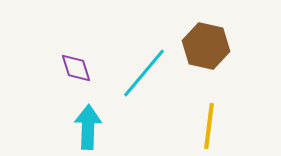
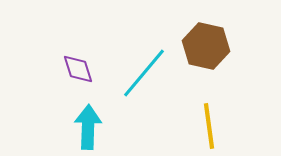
purple diamond: moved 2 px right, 1 px down
yellow line: rotated 15 degrees counterclockwise
